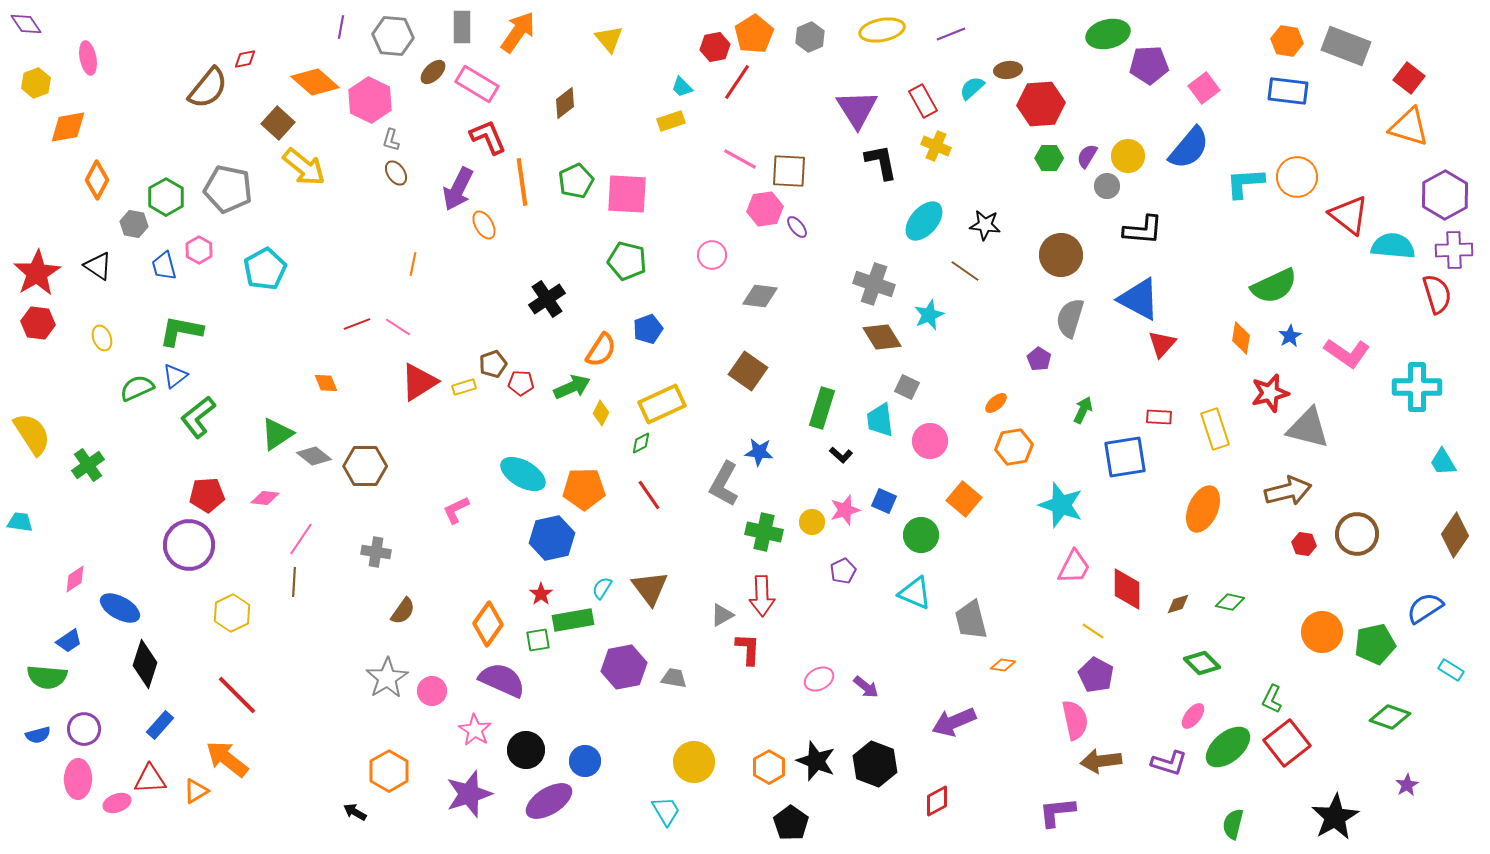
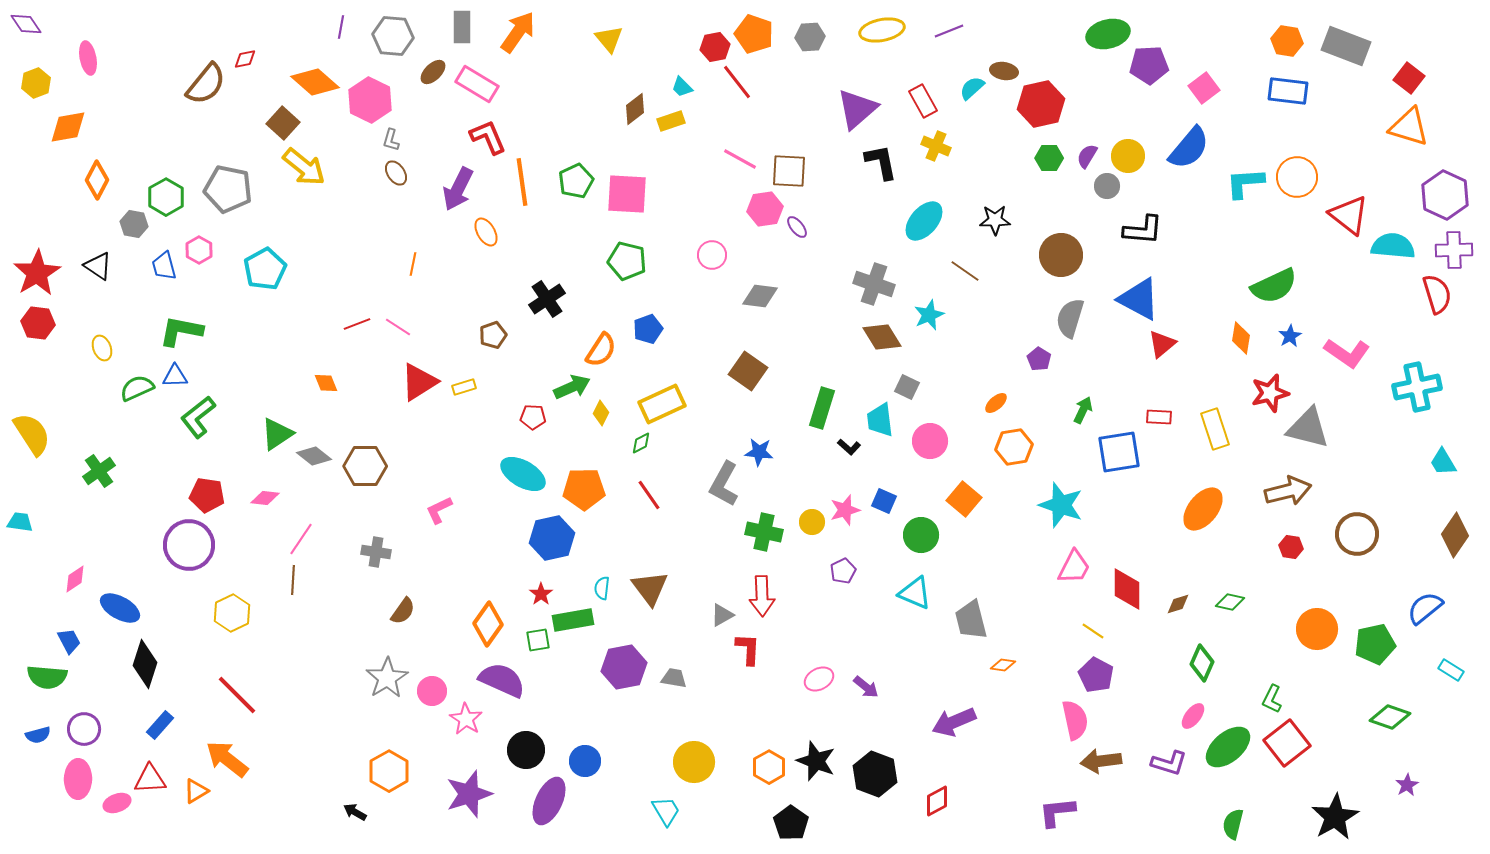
orange pentagon at (754, 34): rotated 21 degrees counterclockwise
purple line at (951, 34): moved 2 px left, 3 px up
gray hexagon at (810, 37): rotated 20 degrees clockwise
brown ellipse at (1008, 70): moved 4 px left, 1 px down; rotated 16 degrees clockwise
red line at (737, 82): rotated 72 degrees counterclockwise
brown semicircle at (208, 88): moved 2 px left, 4 px up
brown diamond at (565, 103): moved 70 px right, 6 px down
red hexagon at (1041, 104): rotated 9 degrees counterclockwise
purple triangle at (857, 109): rotated 21 degrees clockwise
brown square at (278, 123): moved 5 px right
purple hexagon at (1445, 195): rotated 6 degrees counterclockwise
orange ellipse at (484, 225): moved 2 px right, 7 px down
black star at (985, 225): moved 10 px right, 5 px up; rotated 8 degrees counterclockwise
yellow ellipse at (102, 338): moved 10 px down
red triangle at (1162, 344): rotated 8 degrees clockwise
brown pentagon at (493, 364): moved 29 px up
blue triangle at (175, 376): rotated 36 degrees clockwise
red pentagon at (521, 383): moved 12 px right, 34 px down
cyan cross at (1417, 387): rotated 12 degrees counterclockwise
black L-shape at (841, 455): moved 8 px right, 8 px up
blue square at (1125, 457): moved 6 px left, 5 px up
green cross at (88, 465): moved 11 px right, 6 px down
red pentagon at (207, 495): rotated 12 degrees clockwise
orange ellipse at (1203, 509): rotated 15 degrees clockwise
pink L-shape at (456, 510): moved 17 px left
red hexagon at (1304, 544): moved 13 px left, 3 px down
brown line at (294, 582): moved 1 px left, 2 px up
cyan semicircle at (602, 588): rotated 25 degrees counterclockwise
blue semicircle at (1425, 608): rotated 6 degrees counterclockwise
orange circle at (1322, 632): moved 5 px left, 3 px up
blue trapezoid at (69, 641): rotated 84 degrees counterclockwise
green diamond at (1202, 663): rotated 69 degrees clockwise
pink star at (475, 730): moved 9 px left, 11 px up
black hexagon at (875, 764): moved 10 px down
purple ellipse at (549, 801): rotated 33 degrees counterclockwise
